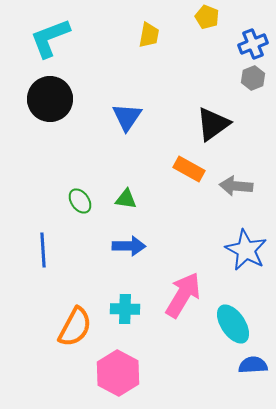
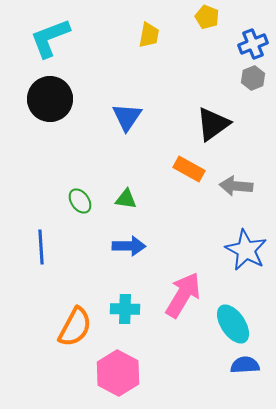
blue line: moved 2 px left, 3 px up
blue semicircle: moved 8 px left
